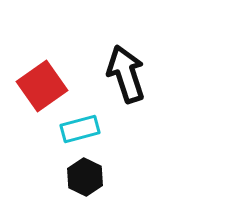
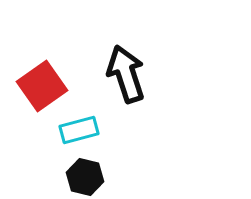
cyan rectangle: moved 1 px left, 1 px down
black hexagon: rotated 12 degrees counterclockwise
